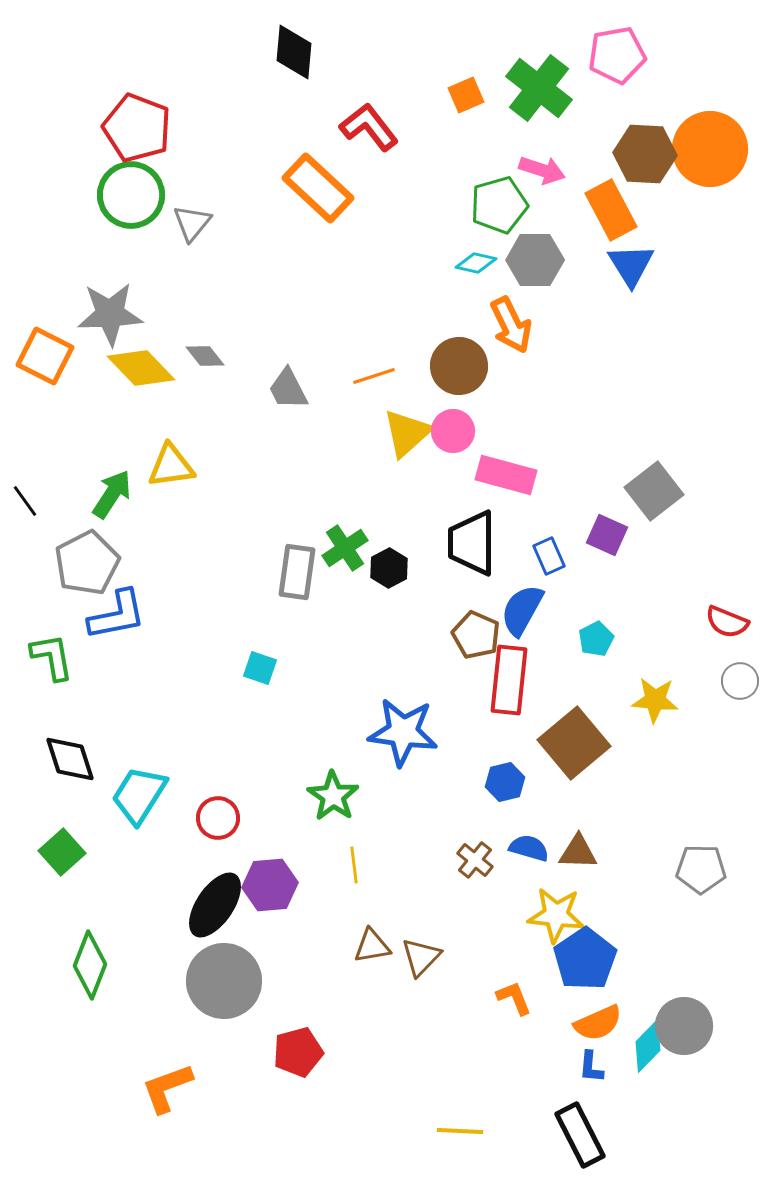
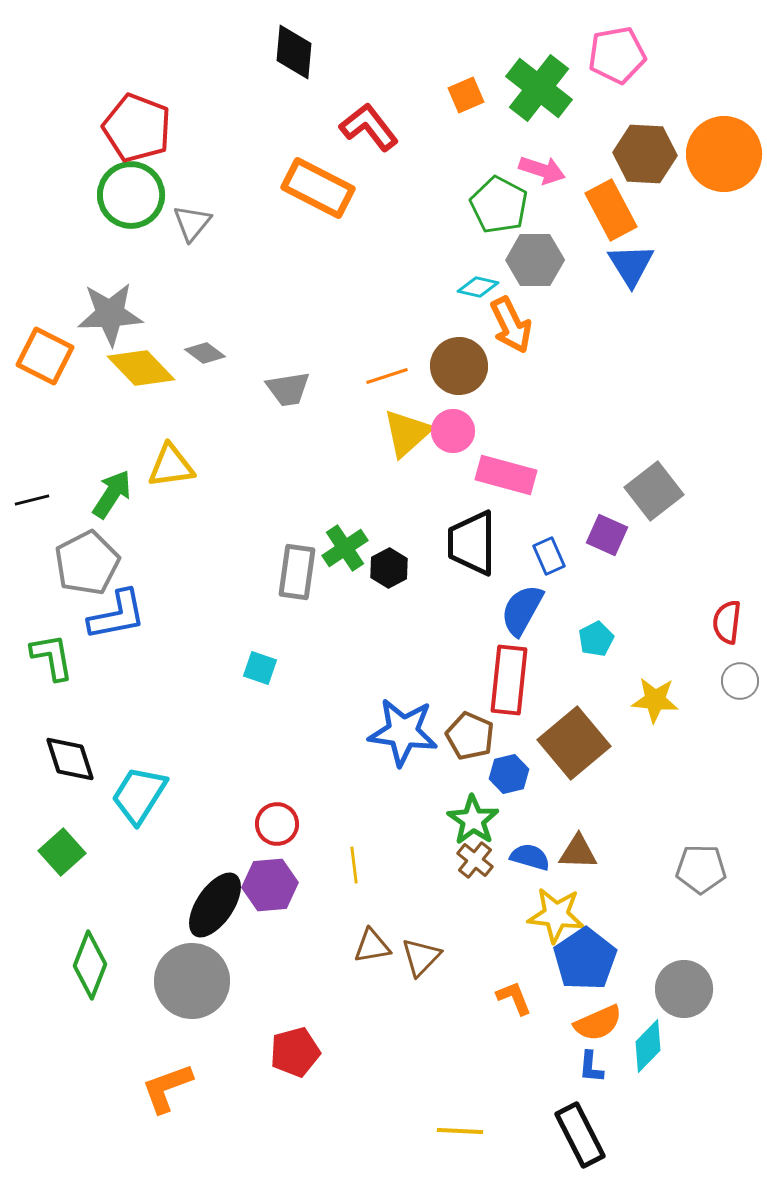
orange circle at (710, 149): moved 14 px right, 5 px down
orange rectangle at (318, 188): rotated 16 degrees counterclockwise
green pentagon at (499, 205): rotated 28 degrees counterclockwise
cyan diamond at (476, 263): moved 2 px right, 24 px down
gray diamond at (205, 356): moved 3 px up; rotated 15 degrees counterclockwise
orange line at (374, 376): moved 13 px right
gray trapezoid at (288, 389): rotated 72 degrees counterclockwise
black line at (25, 501): moved 7 px right, 1 px up; rotated 68 degrees counterclockwise
red semicircle at (727, 622): rotated 75 degrees clockwise
brown pentagon at (476, 635): moved 6 px left, 101 px down
blue hexagon at (505, 782): moved 4 px right, 8 px up
green star at (333, 796): moved 140 px right, 24 px down
red circle at (218, 818): moved 59 px right, 6 px down
blue semicircle at (529, 848): moved 1 px right, 9 px down
gray circle at (224, 981): moved 32 px left
gray circle at (684, 1026): moved 37 px up
red pentagon at (298, 1052): moved 3 px left
